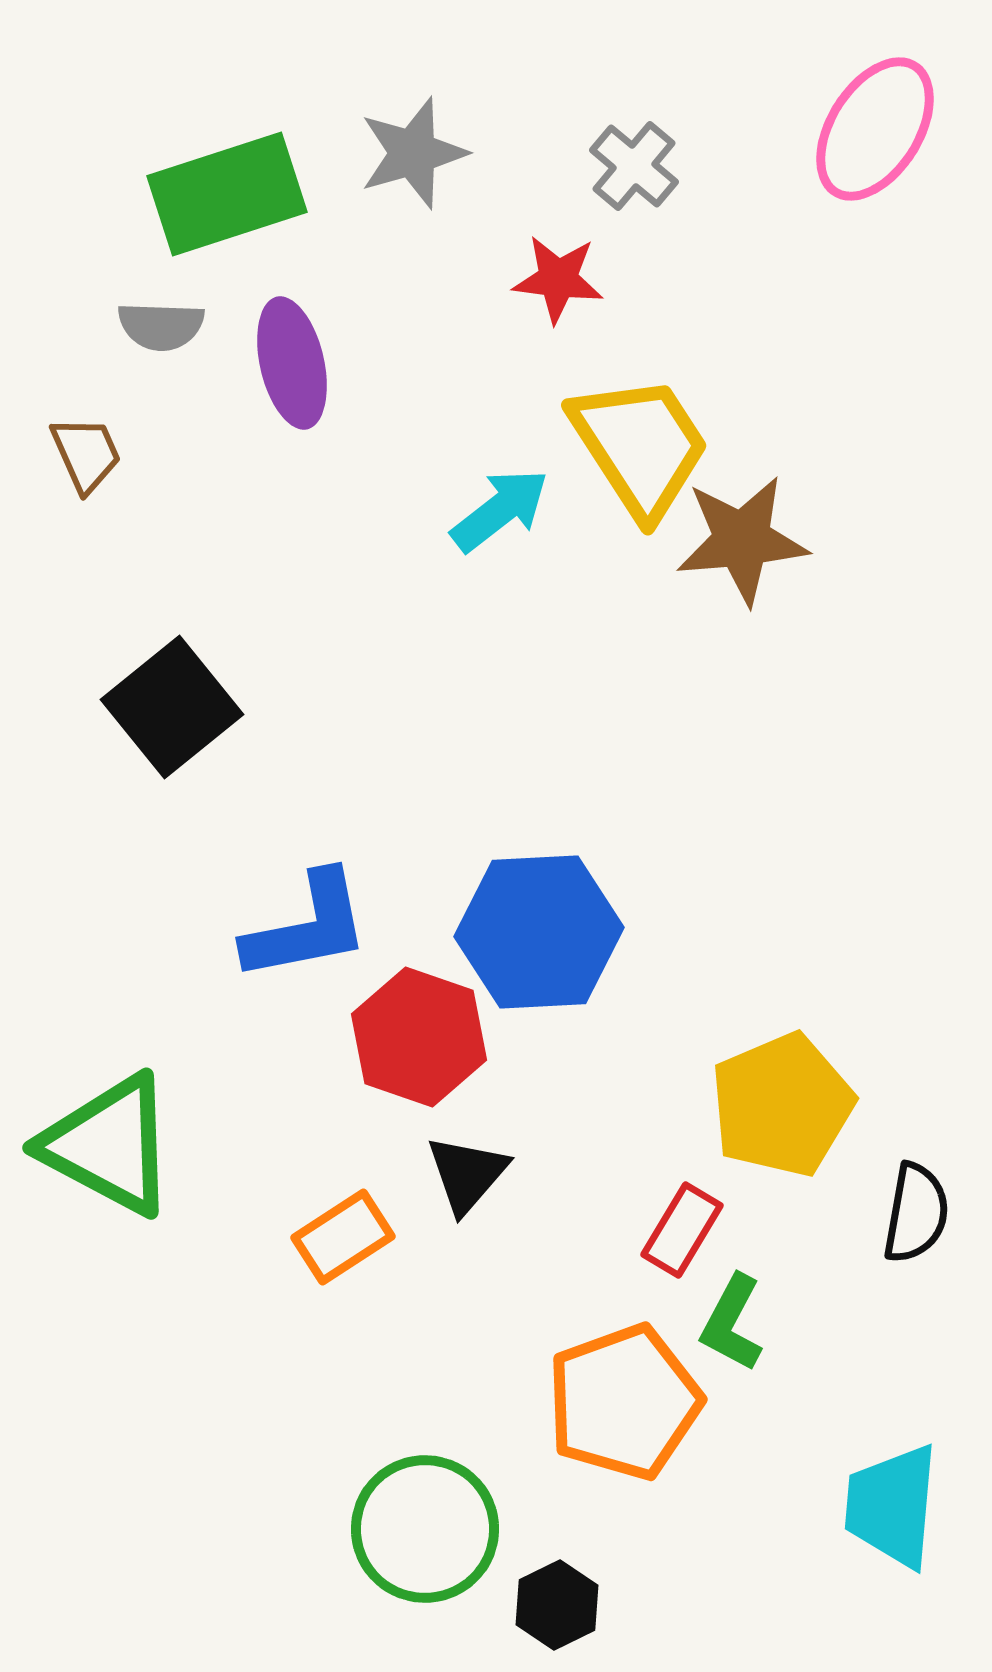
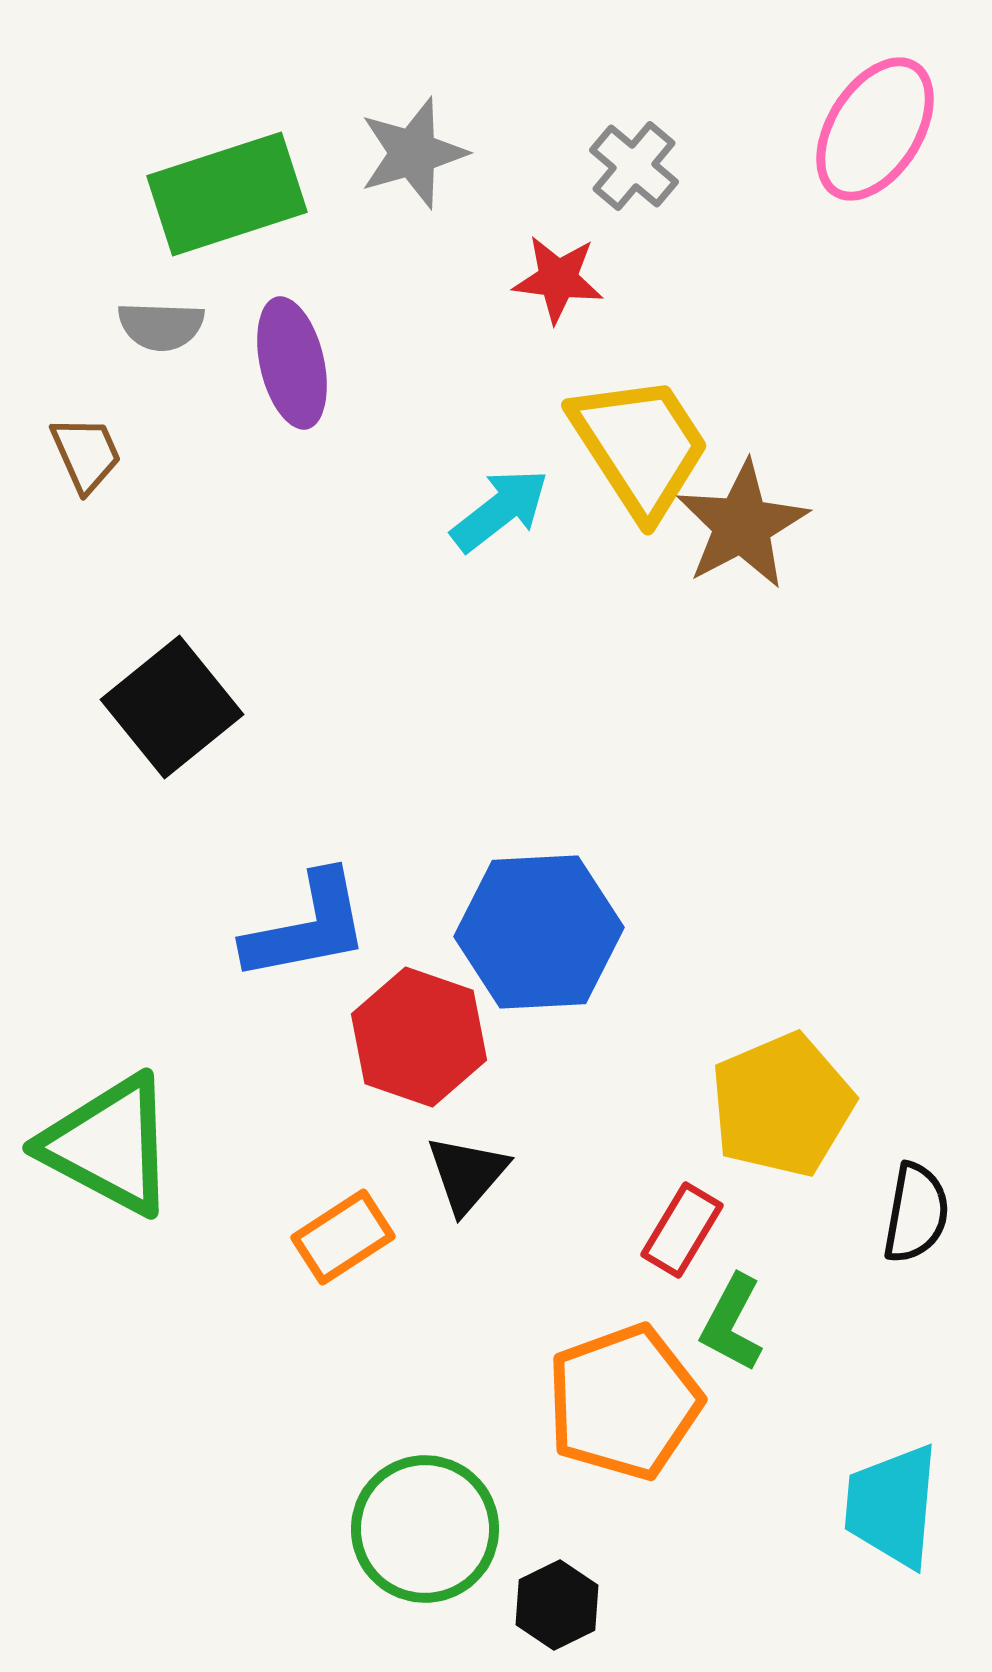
brown star: moved 15 px up; rotated 23 degrees counterclockwise
